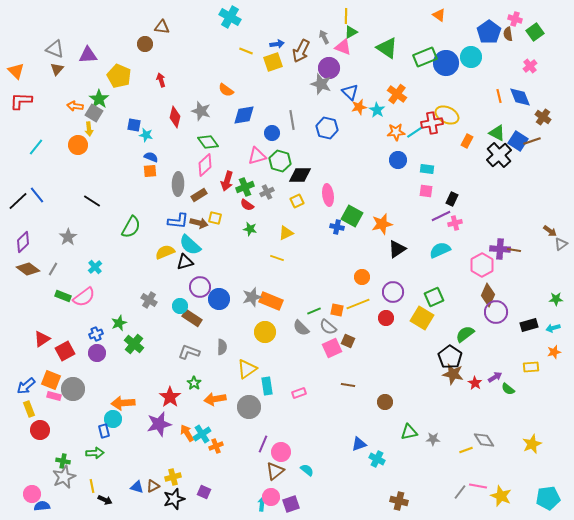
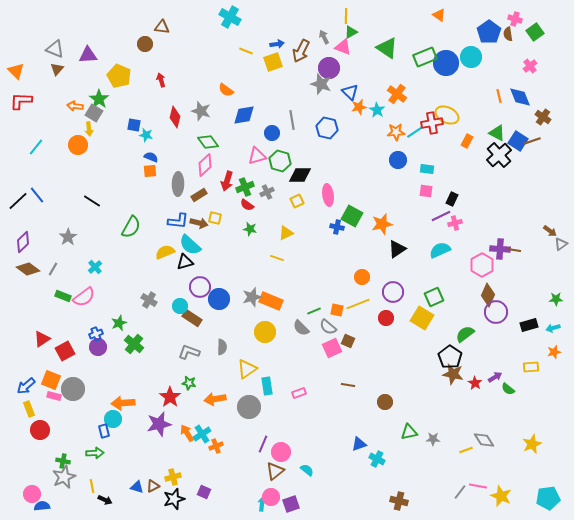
purple circle at (97, 353): moved 1 px right, 6 px up
green star at (194, 383): moved 5 px left; rotated 24 degrees counterclockwise
